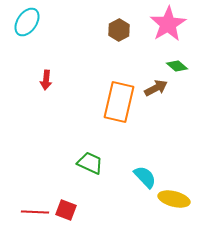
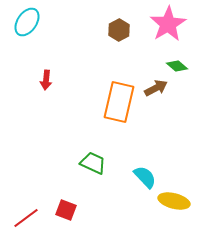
green trapezoid: moved 3 px right
yellow ellipse: moved 2 px down
red line: moved 9 px left, 6 px down; rotated 40 degrees counterclockwise
